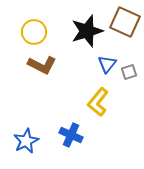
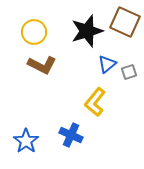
blue triangle: rotated 12 degrees clockwise
yellow L-shape: moved 3 px left
blue star: rotated 10 degrees counterclockwise
